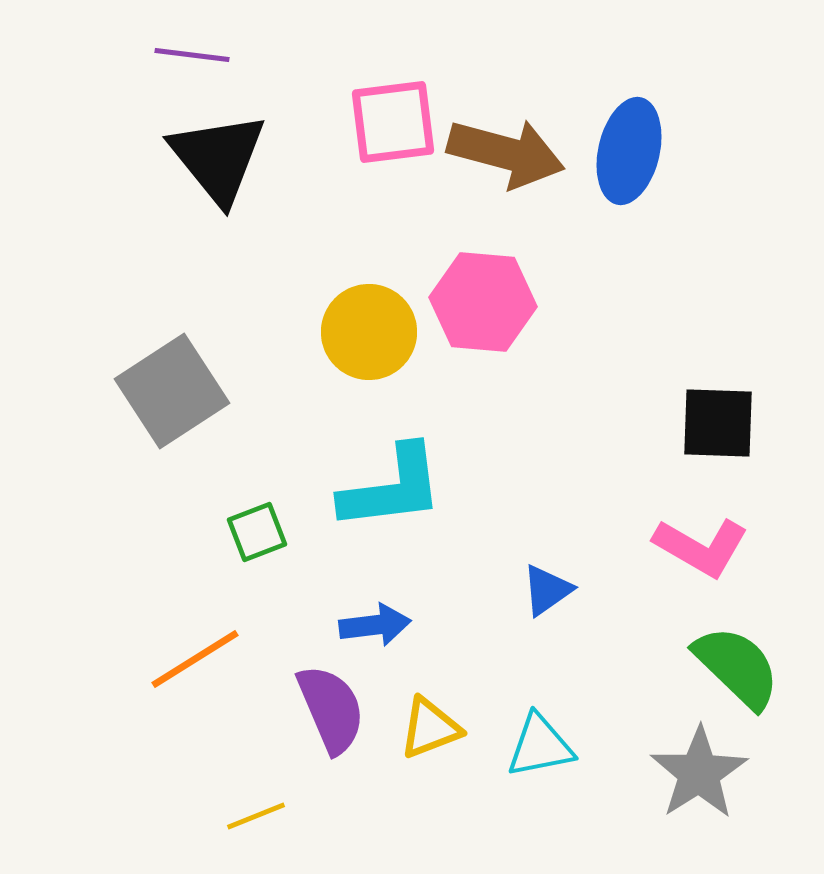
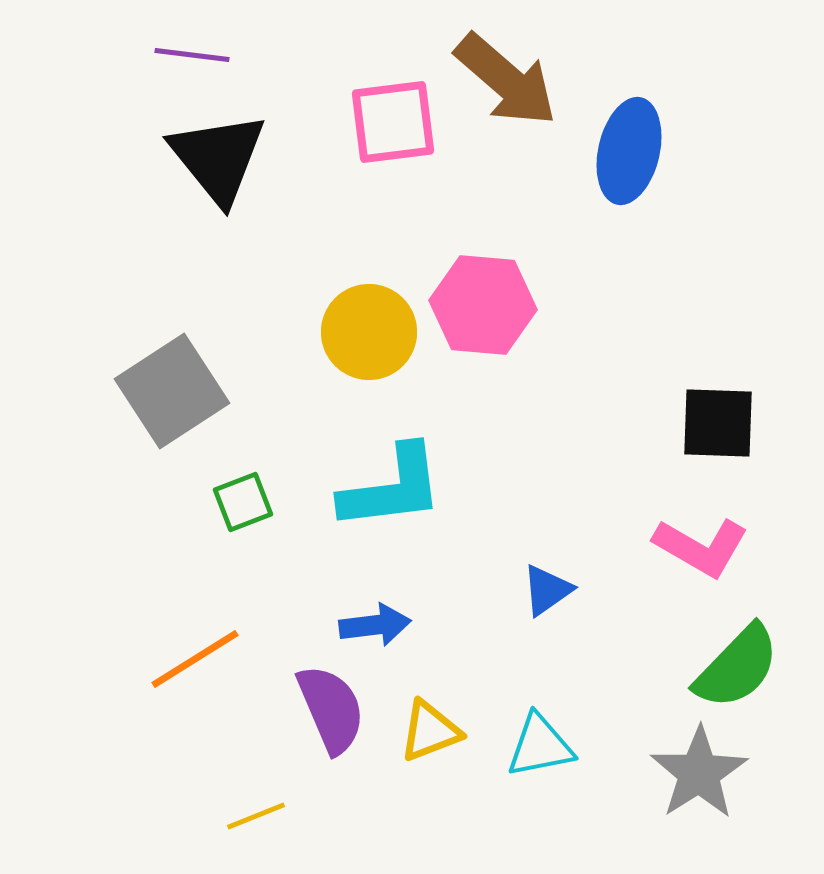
brown arrow: moved 73 px up; rotated 26 degrees clockwise
pink hexagon: moved 3 px down
green square: moved 14 px left, 30 px up
green semicircle: rotated 90 degrees clockwise
yellow triangle: moved 3 px down
